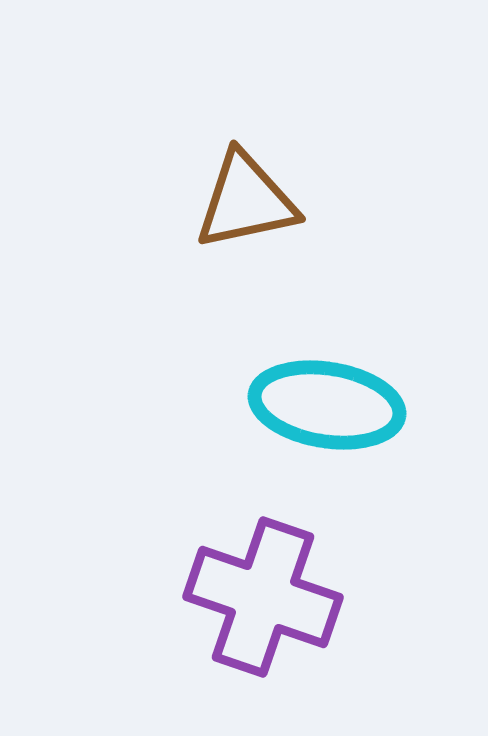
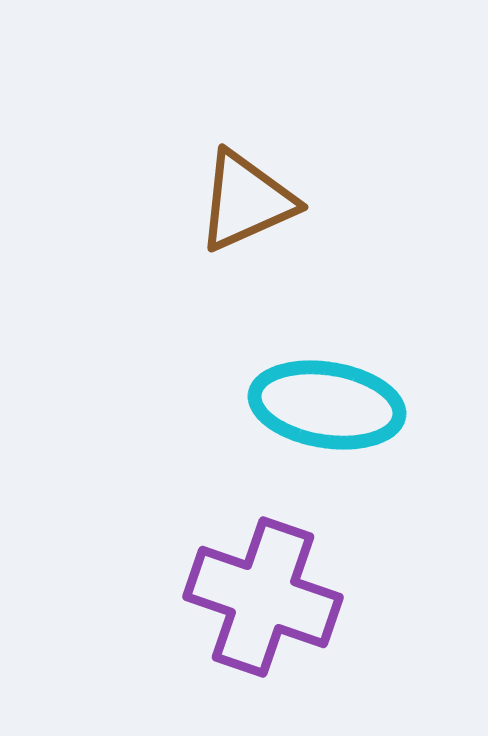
brown triangle: rotated 12 degrees counterclockwise
